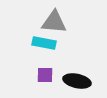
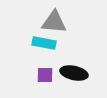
black ellipse: moved 3 px left, 8 px up
